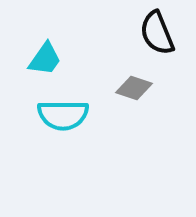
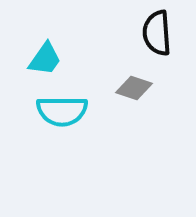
black semicircle: rotated 18 degrees clockwise
cyan semicircle: moved 1 px left, 4 px up
